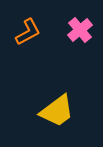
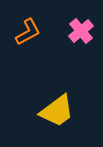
pink cross: moved 1 px right, 1 px down
